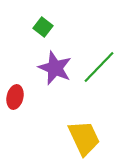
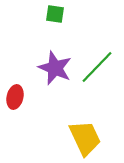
green square: moved 12 px right, 13 px up; rotated 30 degrees counterclockwise
green line: moved 2 px left
yellow trapezoid: moved 1 px right
